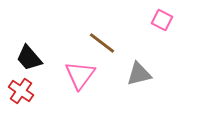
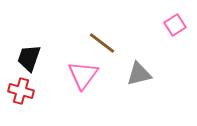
pink square: moved 13 px right, 5 px down; rotated 30 degrees clockwise
black trapezoid: rotated 60 degrees clockwise
pink triangle: moved 3 px right
red cross: rotated 20 degrees counterclockwise
